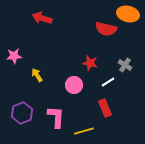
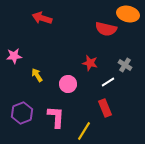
pink circle: moved 6 px left, 1 px up
yellow line: rotated 42 degrees counterclockwise
